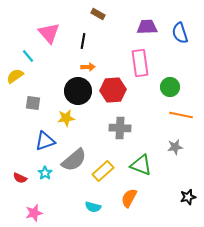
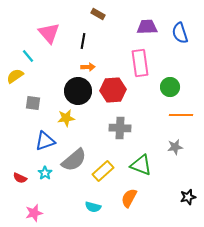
orange line: rotated 10 degrees counterclockwise
